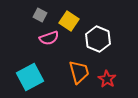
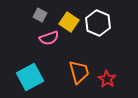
yellow square: moved 1 px down
white hexagon: moved 16 px up
